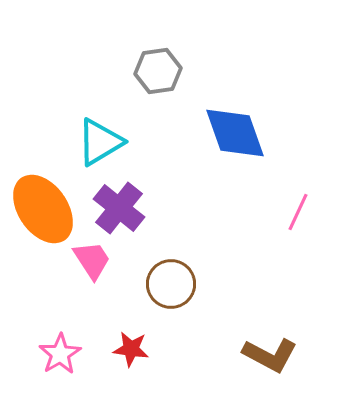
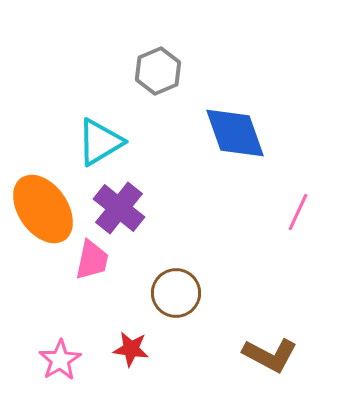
gray hexagon: rotated 15 degrees counterclockwise
pink trapezoid: rotated 45 degrees clockwise
brown circle: moved 5 px right, 9 px down
pink star: moved 6 px down
